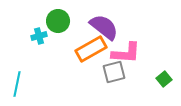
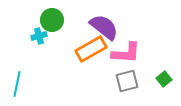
green circle: moved 6 px left, 1 px up
gray square: moved 13 px right, 9 px down
